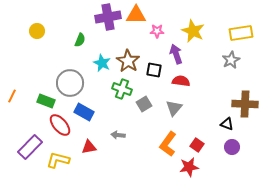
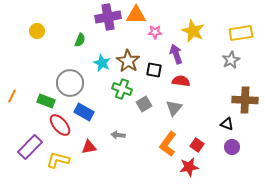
pink star: moved 2 px left, 1 px down
brown cross: moved 4 px up
